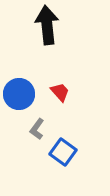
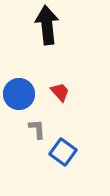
gray L-shape: rotated 140 degrees clockwise
